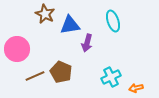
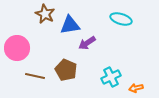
cyan ellipse: moved 8 px right, 2 px up; rotated 55 degrees counterclockwise
purple arrow: rotated 42 degrees clockwise
pink circle: moved 1 px up
brown pentagon: moved 5 px right, 2 px up
brown line: rotated 36 degrees clockwise
